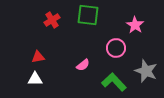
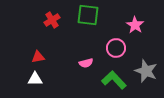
pink semicircle: moved 3 px right, 2 px up; rotated 24 degrees clockwise
green L-shape: moved 2 px up
